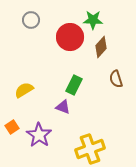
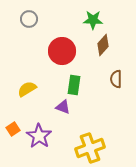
gray circle: moved 2 px left, 1 px up
red circle: moved 8 px left, 14 px down
brown diamond: moved 2 px right, 2 px up
brown semicircle: rotated 18 degrees clockwise
green rectangle: rotated 18 degrees counterclockwise
yellow semicircle: moved 3 px right, 1 px up
orange square: moved 1 px right, 2 px down
purple star: moved 1 px down
yellow cross: moved 1 px up
